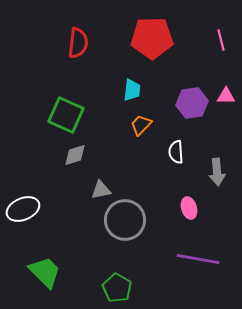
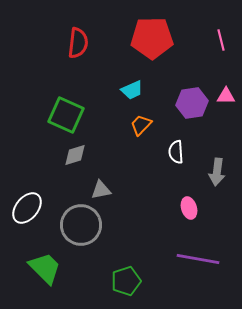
cyan trapezoid: rotated 60 degrees clockwise
gray arrow: rotated 12 degrees clockwise
white ellipse: moved 4 px right, 1 px up; rotated 28 degrees counterclockwise
gray circle: moved 44 px left, 5 px down
green trapezoid: moved 4 px up
green pentagon: moved 9 px right, 7 px up; rotated 24 degrees clockwise
